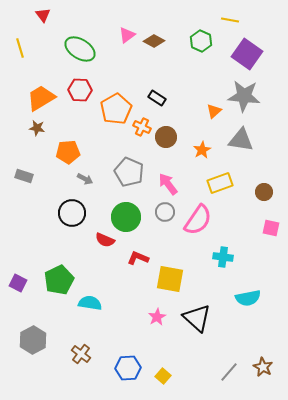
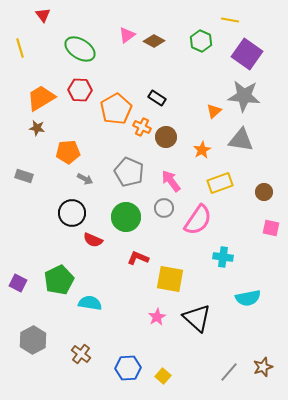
pink arrow at (168, 184): moved 3 px right, 3 px up
gray circle at (165, 212): moved 1 px left, 4 px up
red semicircle at (105, 240): moved 12 px left
brown star at (263, 367): rotated 24 degrees clockwise
